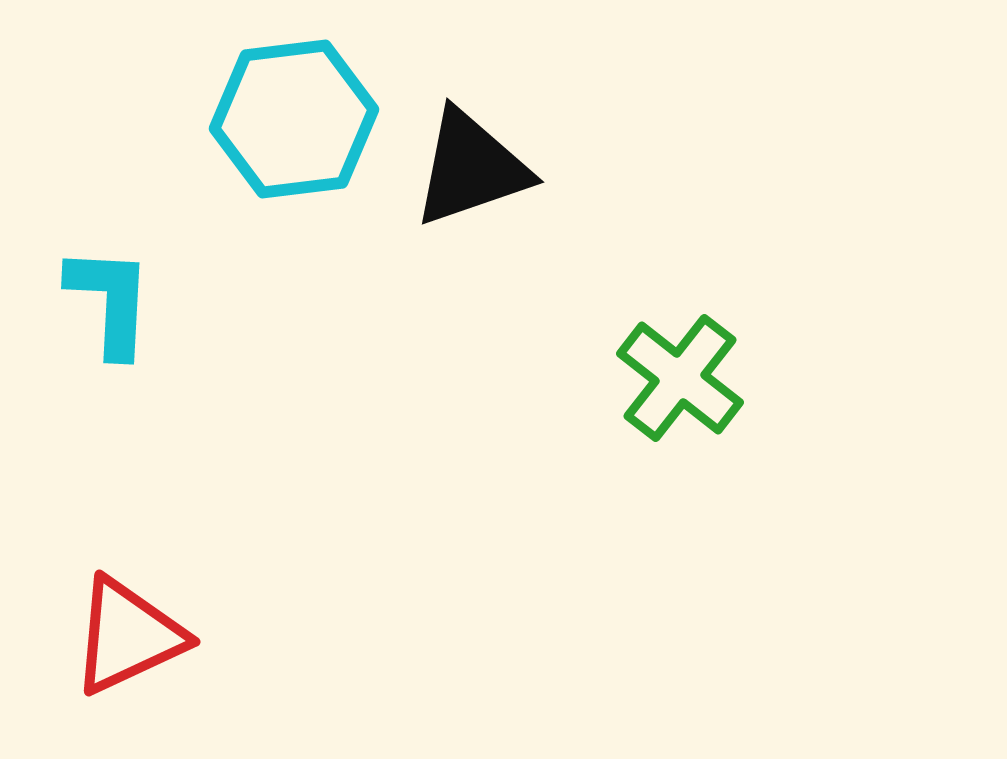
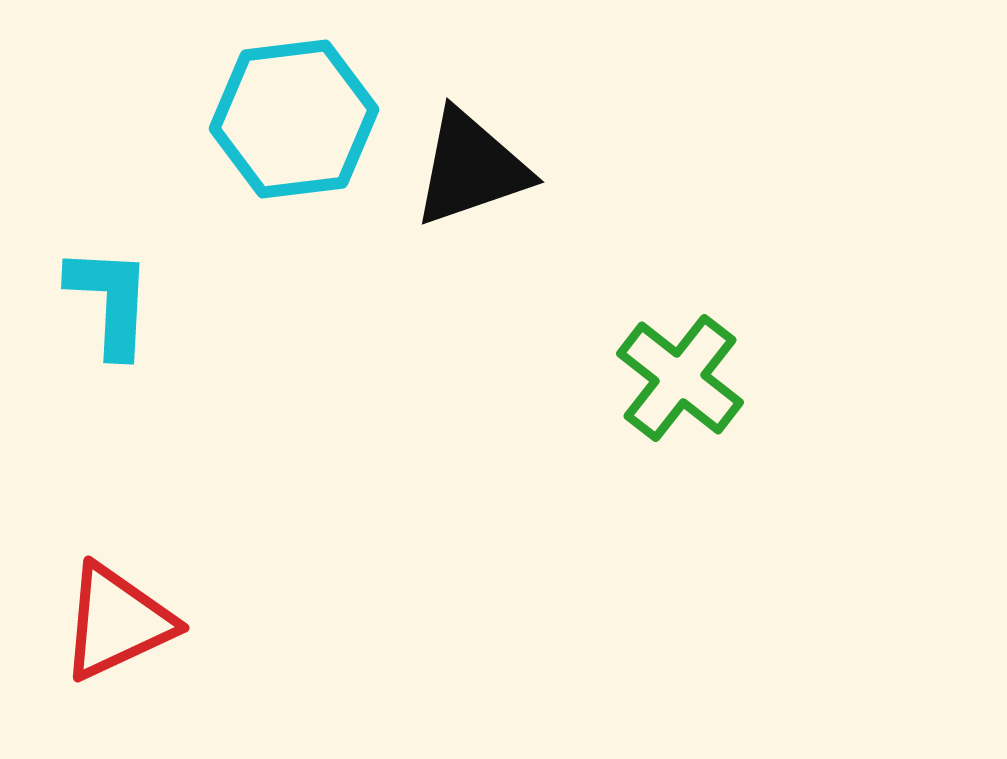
red triangle: moved 11 px left, 14 px up
